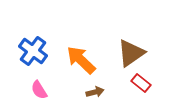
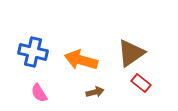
blue cross: moved 1 px down; rotated 24 degrees counterclockwise
orange arrow: rotated 28 degrees counterclockwise
pink semicircle: moved 3 px down
